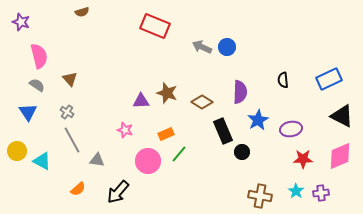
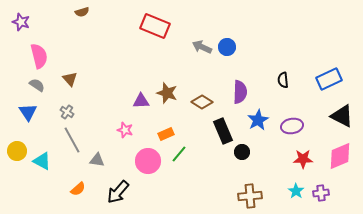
purple ellipse: moved 1 px right, 3 px up
brown cross: moved 10 px left; rotated 15 degrees counterclockwise
